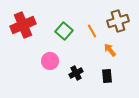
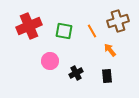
red cross: moved 6 px right, 1 px down
green square: rotated 30 degrees counterclockwise
